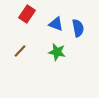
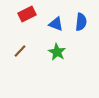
red rectangle: rotated 30 degrees clockwise
blue semicircle: moved 3 px right, 6 px up; rotated 18 degrees clockwise
green star: rotated 18 degrees clockwise
